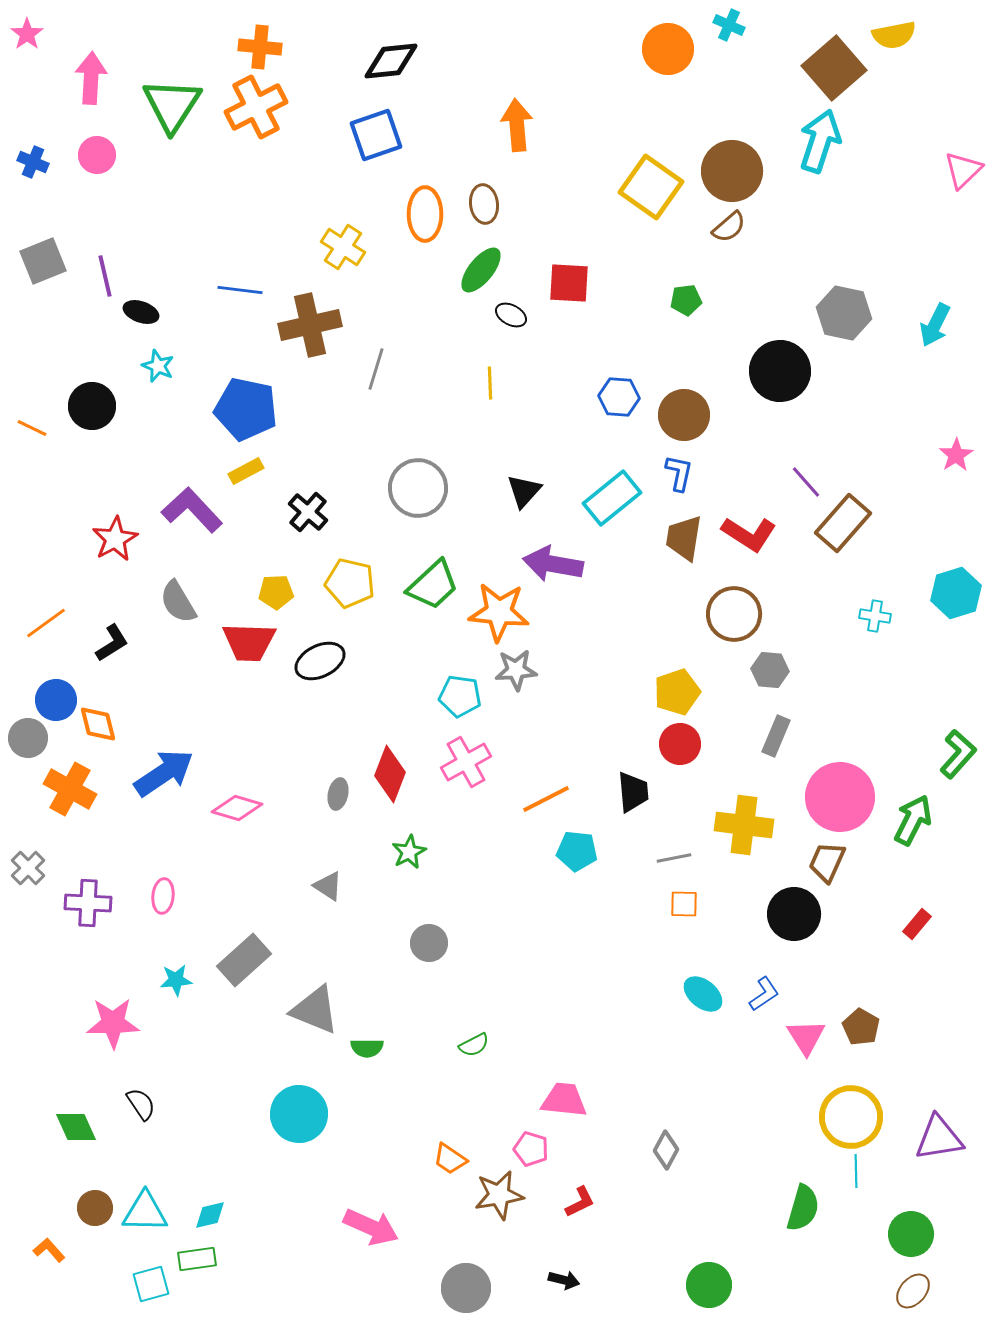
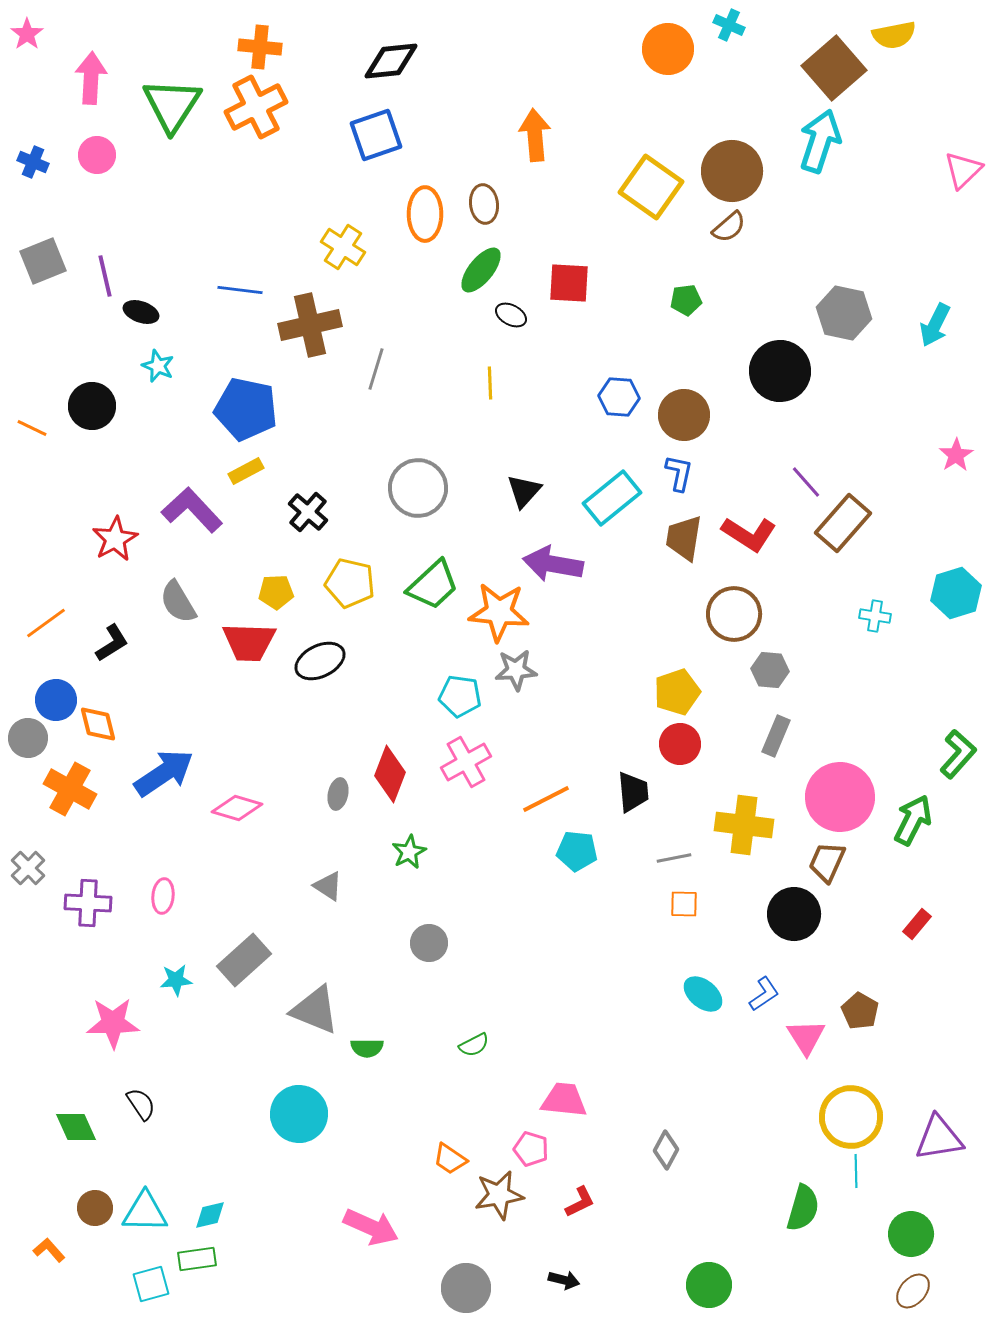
orange arrow at (517, 125): moved 18 px right, 10 px down
brown pentagon at (861, 1027): moved 1 px left, 16 px up
